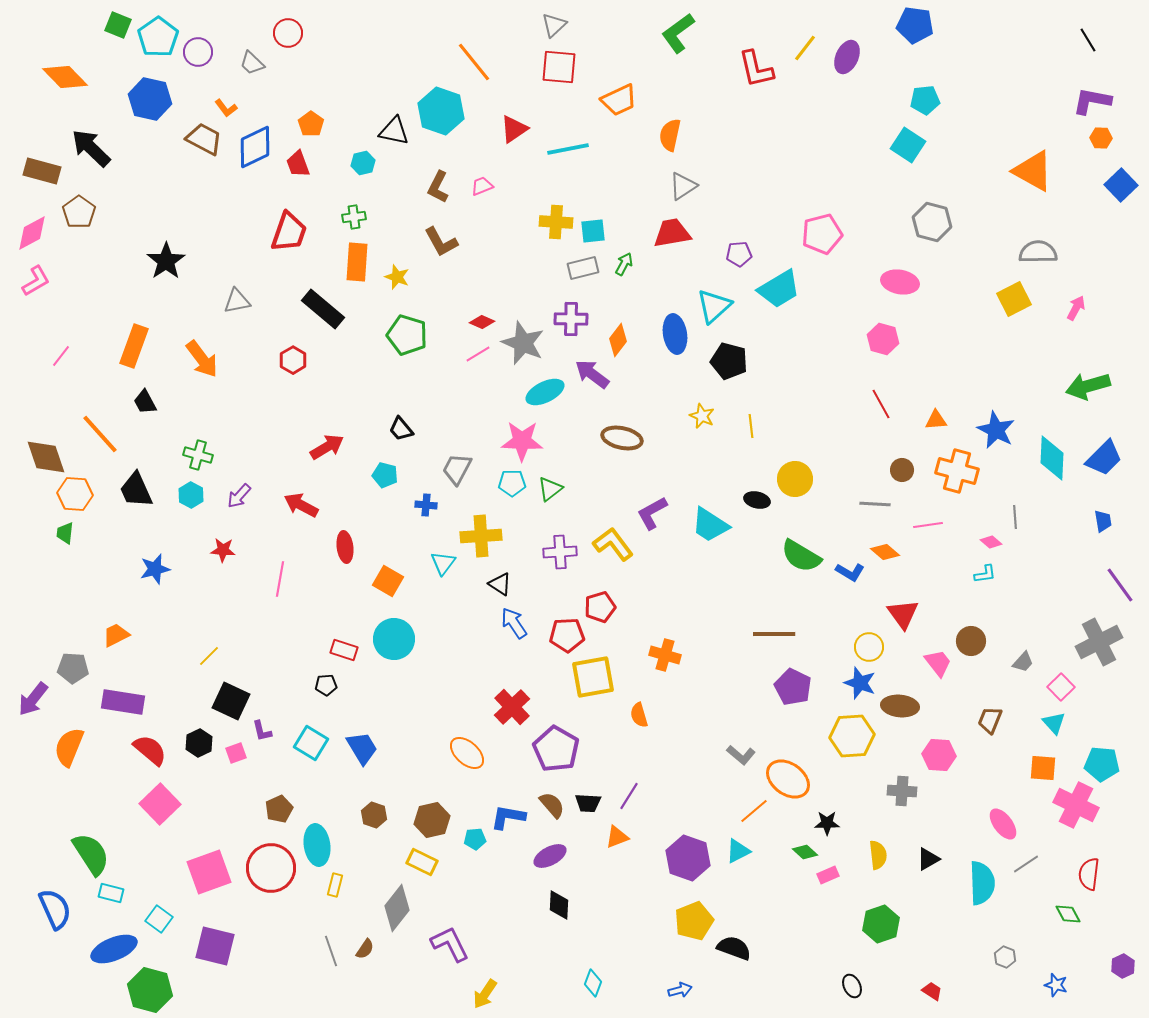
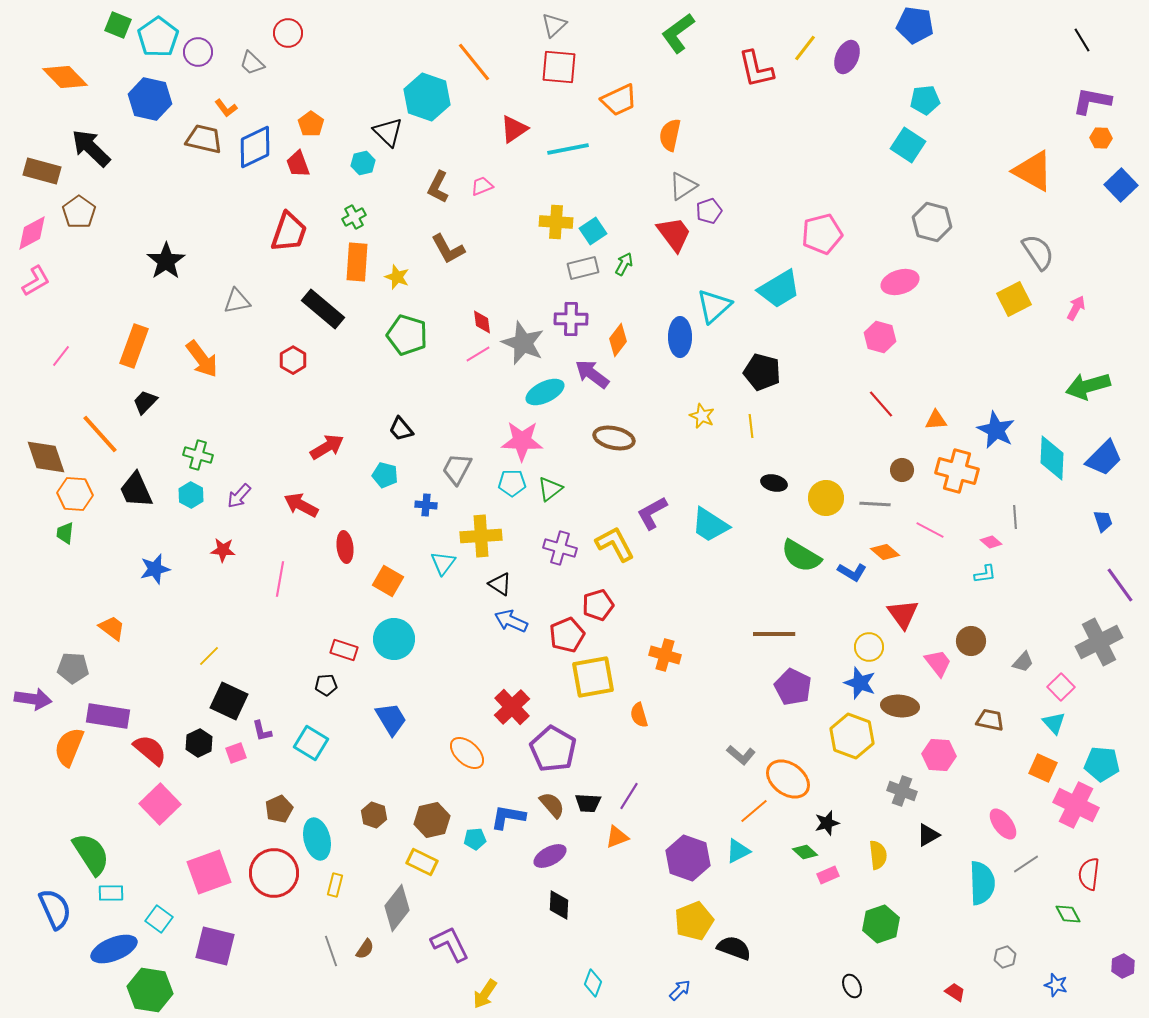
black line at (1088, 40): moved 6 px left
cyan hexagon at (441, 111): moved 14 px left, 14 px up
black triangle at (394, 131): moved 6 px left, 1 px down; rotated 32 degrees clockwise
brown trapezoid at (204, 139): rotated 15 degrees counterclockwise
green cross at (354, 217): rotated 20 degrees counterclockwise
cyan square at (593, 231): rotated 28 degrees counterclockwise
red trapezoid at (672, 233): moved 2 px right, 1 px down; rotated 63 degrees clockwise
brown L-shape at (441, 242): moved 7 px right, 7 px down
gray semicircle at (1038, 252): rotated 57 degrees clockwise
purple pentagon at (739, 254): moved 30 px left, 43 px up; rotated 15 degrees counterclockwise
pink ellipse at (900, 282): rotated 27 degrees counterclockwise
red diamond at (482, 322): rotated 60 degrees clockwise
blue ellipse at (675, 334): moved 5 px right, 3 px down; rotated 9 degrees clockwise
pink hexagon at (883, 339): moved 3 px left, 2 px up
black pentagon at (729, 361): moved 33 px right, 11 px down
black trapezoid at (145, 402): rotated 72 degrees clockwise
red line at (881, 404): rotated 12 degrees counterclockwise
brown ellipse at (622, 438): moved 8 px left
yellow circle at (795, 479): moved 31 px right, 19 px down
black ellipse at (757, 500): moved 17 px right, 17 px up
blue trapezoid at (1103, 521): rotated 10 degrees counterclockwise
pink line at (928, 525): moved 2 px right, 5 px down; rotated 36 degrees clockwise
yellow L-shape at (613, 544): moved 2 px right; rotated 9 degrees clockwise
purple cross at (560, 552): moved 4 px up; rotated 20 degrees clockwise
blue L-shape at (850, 572): moved 2 px right
red pentagon at (600, 607): moved 2 px left, 2 px up
blue arrow at (514, 623): moved 3 px left, 2 px up; rotated 32 degrees counterclockwise
orange trapezoid at (116, 635): moved 4 px left, 7 px up; rotated 64 degrees clockwise
red pentagon at (567, 635): rotated 20 degrees counterclockwise
purple arrow at (33, 699): rotated 120 degrees counterclockwise
black square at (231, 701): moved 2 px left
purple rectangle at (123, 702): moved 15 px left, 14 px down
brown trapezoid at (990, 720): rotated 80 degrees clockwise
yellow hexagon at (852, 736): rotated 24 degrees clockwise
blue trapezoid at (362, 748): moved 29 px right, 29 px up
purple pentagon at (556, 749): moved 3 px left
orange square at (1043, 768): rotated 20 degrees clockwise
gray cross at (902, 791): rotated 16 degrees clockwise
black star at (827, 823): rotated 15 degrees counterclockwise
cyan ellipse at (317, 845): moved 6 px up; rotated 6 degrees counterclockwise
black triangle at (928, 859): moved 24 px up
red circle at (271, 868): moved 3 px right, 5 px down
cyan rectangle at (111, 893): rotated 15 degrees counterclockwise
gray hexagon at (1005, 957): rotated 20 degrees clockwise
green hexagon at (150, 990): rotated 6 degrees counterclockwise
blue arrow at (680, 990): rotated 30 degrees counterclockwise
red trapezoid at (932, 991): moved 23 px right, 1 px down
